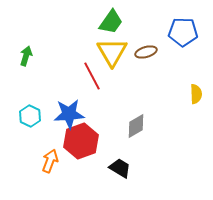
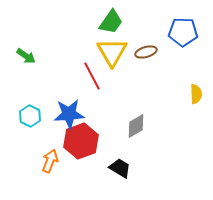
green arrow: rotated 108 degrees clockwise
